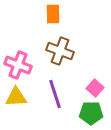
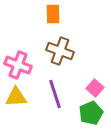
green pentagon: rotated 25 degrees counterclockwise
